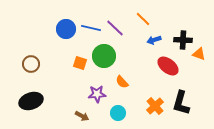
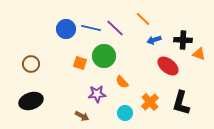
orange cross: moved 5 px left, 4 px up
cyan circle: moved 7 px right
